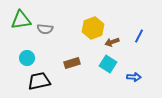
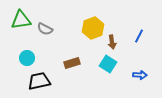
gray semicircle: rotated 21 degrees clockwise
brown arrow: rotated 80 degrees counterclockwise
blue arrow: moved 6 px right, 2 px up
